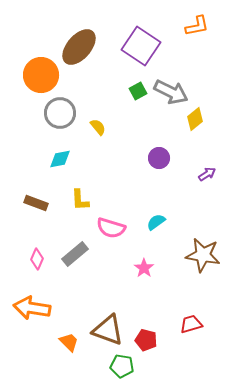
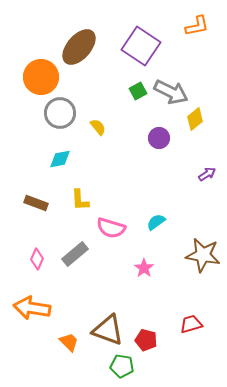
orange circle: moved 2 px down
purple circle: moved 20 px up
